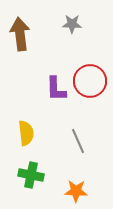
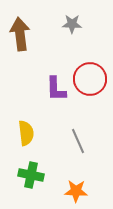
red circle: moved 2 px up
